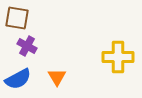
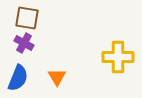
brown square: moved 10 px right
purple cross: moved 3 px left, 3 px up
blue semicircle: moved 1 px up; rotated 40 degrees counterclockwise
